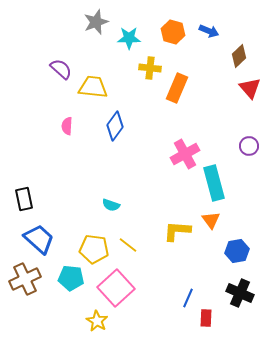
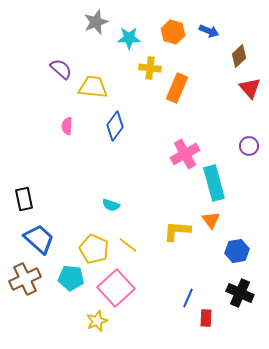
yellow pentagon: rotated 16 degrees clockwise
yellow star: rotated 20 degrees clockwise
